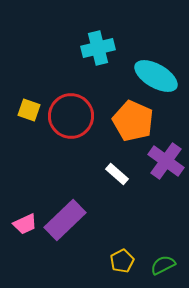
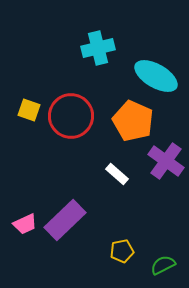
yellow pentagon: moved 10 px up; rotated 15 degrees clockwise
